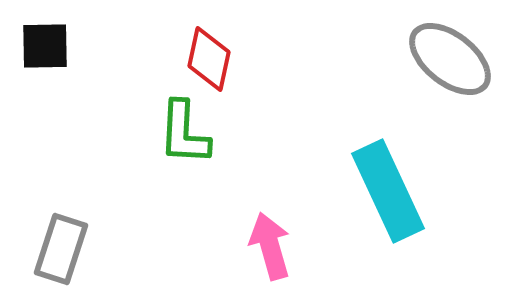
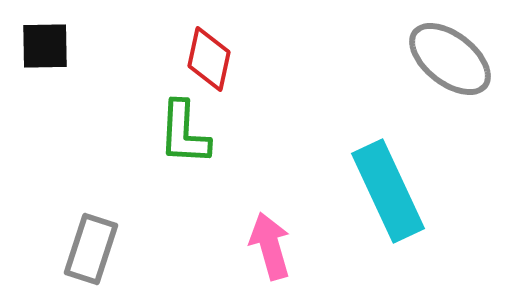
gray rectangle: moved 30 px right
